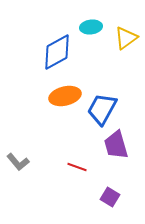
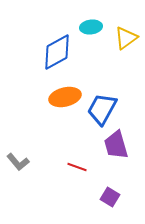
orange ellipse: moved 1 px down
